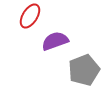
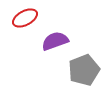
red ellipse: moved 5 px left, 2 px down; rotated 30 degrees clockwise
